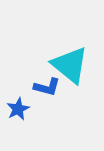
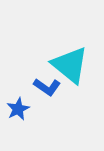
blue L-shape: rotated 20 degrees clockwise
